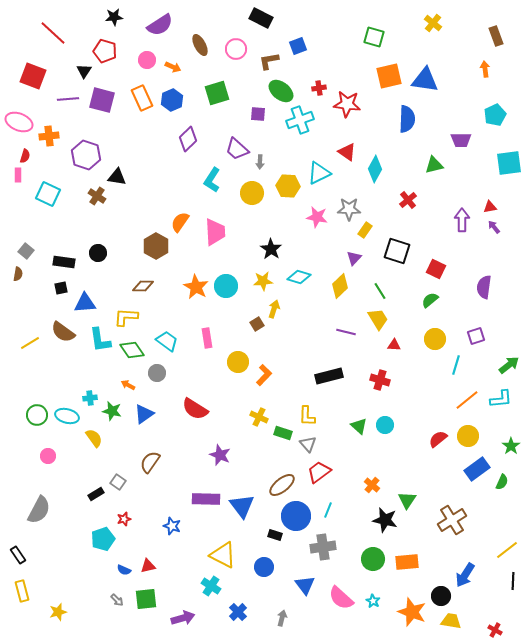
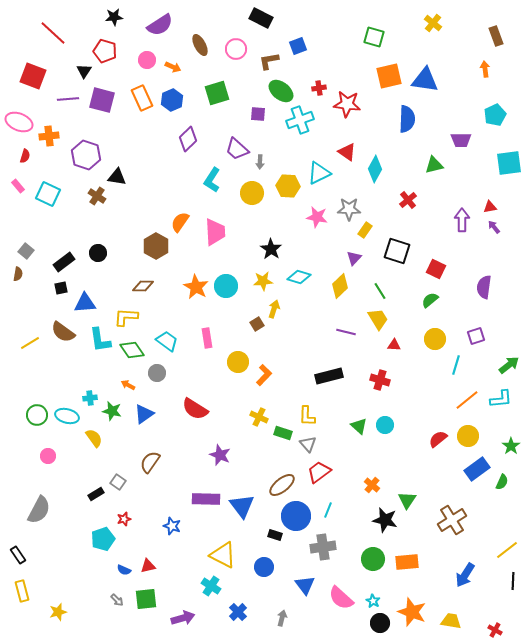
pink rectangle at (18, 175): moved 11 px down; rotated 40 degrees counterclockwise
black rectangle at (64, 262): rotated 45 degrees counterclockwise
black circle at (441, 596): moved 61 px left, 27 px down
